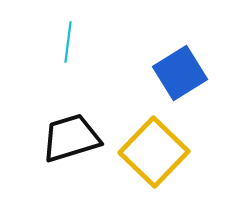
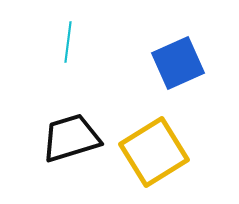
blue square: moved 2 px left, 10 px up; rotated 8 degrees clockwise
yellow square: rotated 14 degrees clockwise
